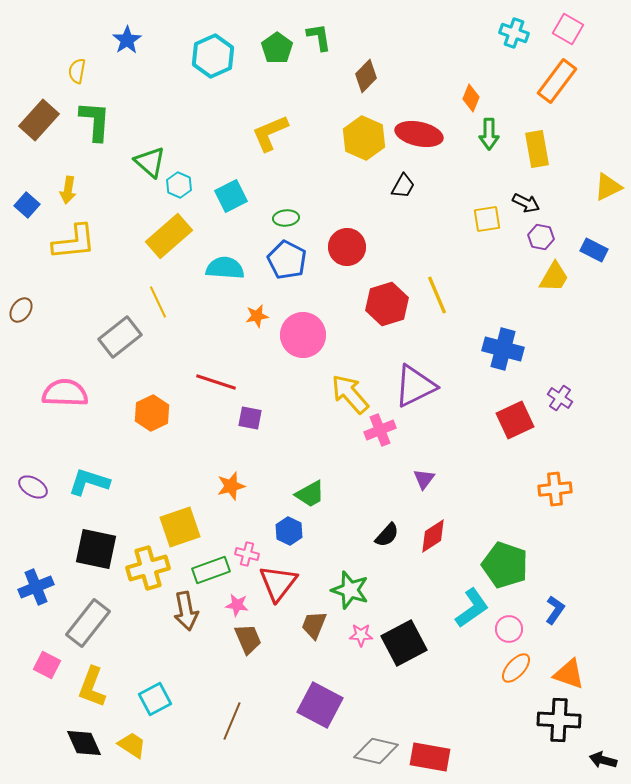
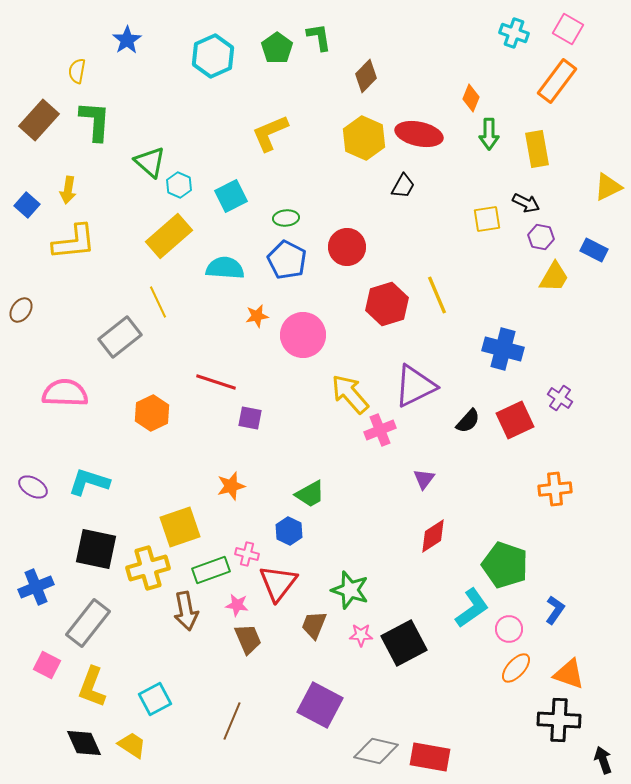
black semicircle at (387, 535): moved 81 px right, 114 px up
black arrow at (603, 760): rotated 56 degrees clockwise
